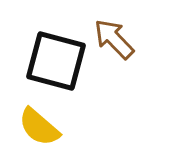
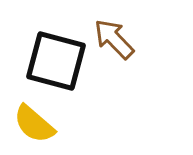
yellow semicircle: moved 5 px left, 3 px up
